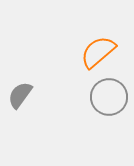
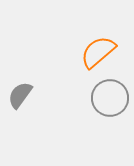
gray circle: moved 1 px right, 1 px down
